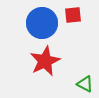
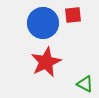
blue circle: moved 1 px right
red star: moved 1 px right, 1 px down
